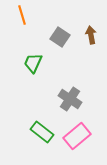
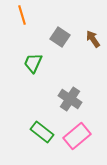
brown arrow: moved 2 px right, 4 px down; rotated 24 degrees counterclockwise
